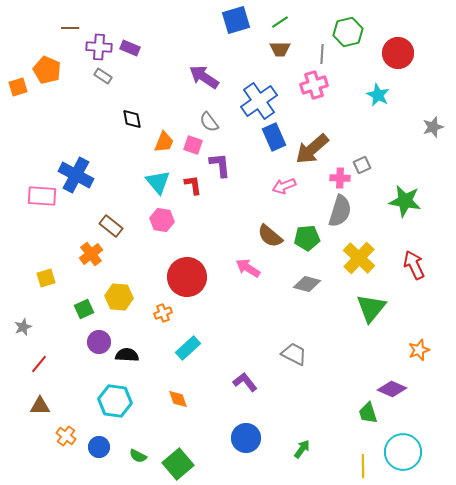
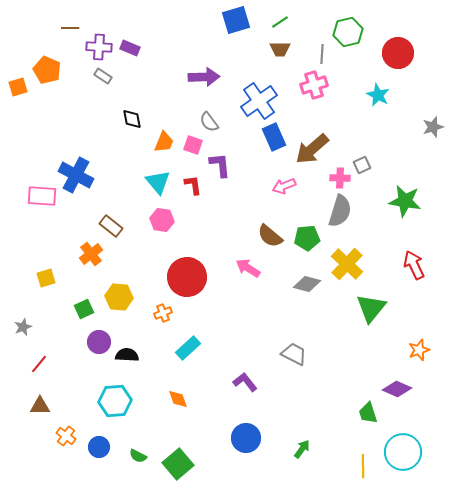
purple arrow at (204, 77): rotated 144 degrees clockwise
yellow cross at (359, 258): moved 12 px left, 6 px down
purple diamond at (392, 389): moved 5 px right
cyan hexagon at (115, 401): rotated 12 degrees counterclockwise
